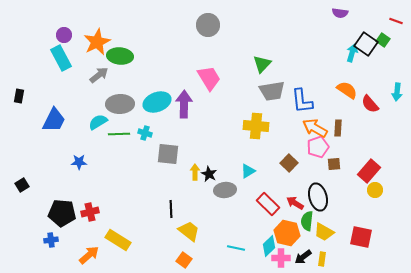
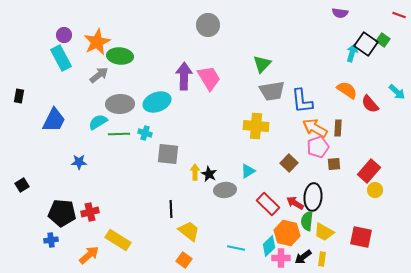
red line at (396, 21): moved 3 px right, 6 px up
cyan arrow at (397, 92): rotated 54 degrees counterclockwise
purple arrow at (184, 104): moved 28 px up
black ellipse at (318, 197): moved 5 px left; rotated 20 degrees clockwise
